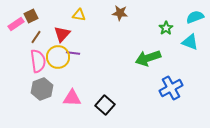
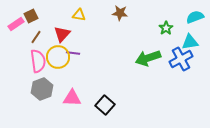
cyan triangle: rotated 30 degrees counterclockwise
blue cross: moved 10 px right, 29 px up
